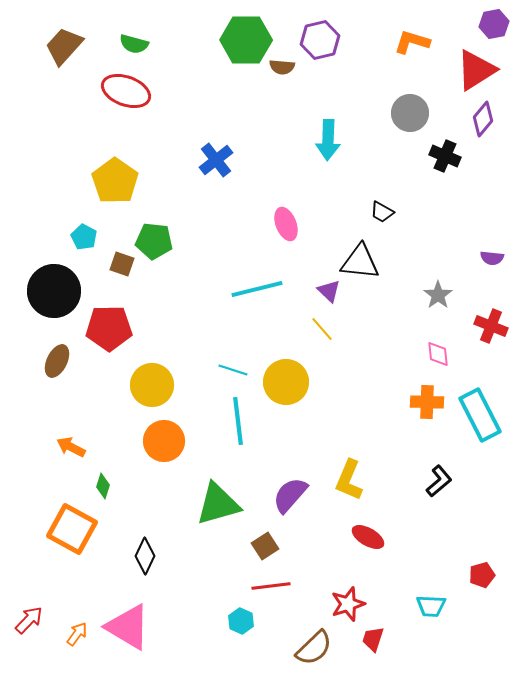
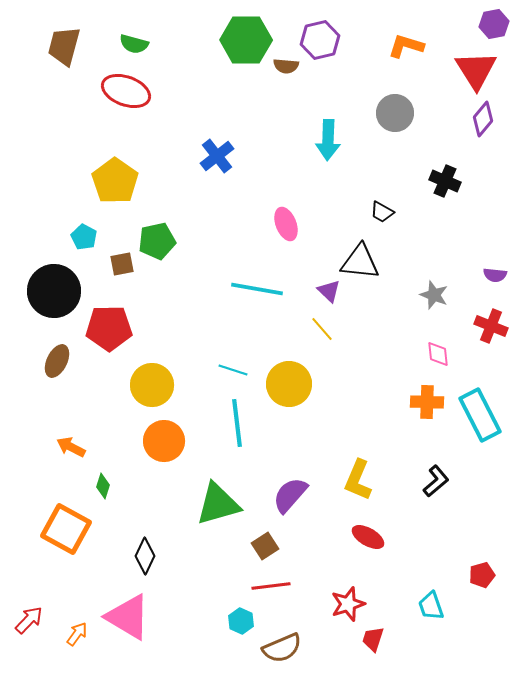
orange L-shape at (412, 42): moved 6 px left, 4 px down
brown trapezoid at (64, 46): rotated 27 degrees counterclockwise
brown semicircle at (282, 67): moved 4 px right, 1 px up
red triangle at (476, 70): rotated 30 degrees counterclockwise
gray circle at (410, 113): moved 15 px left
black cross at (445, 156): moved 25 px down
blue cross at (216, 160): moved 1 px right, 4 px up
green pentagon at (154, 241): moved 3 px right; rotated 18 degrees counterclockwise
purple semicircle at (492, 258): moved 3 px right, 17 px down
brown square at (122, 264): rotated 30 degrees counterclockwise
cyan line at (257, 289): rotated 24 degrees clockwise
gray star at (438, 295): moved 4 px left; rotated 16 degrees counterclockwise
yellow circle at (286, 382): moved 3 px right, 2 px down
cyan line at (238, 421): moved 1 px left, 2 px down
yellow L-shape at (349, 480): moved 9 px right
black L-shape at (439, 481): moved 3 px left
orange square at (72, 529): moved 6 px left
cyan trapezoid at (431, 606): rotated 68 degrees clockwise
pink triangle at (128, 627): moved 10 px up
brown semicircle at (314, 648): moved 32 px left; rotated 21 degrees clockwise
